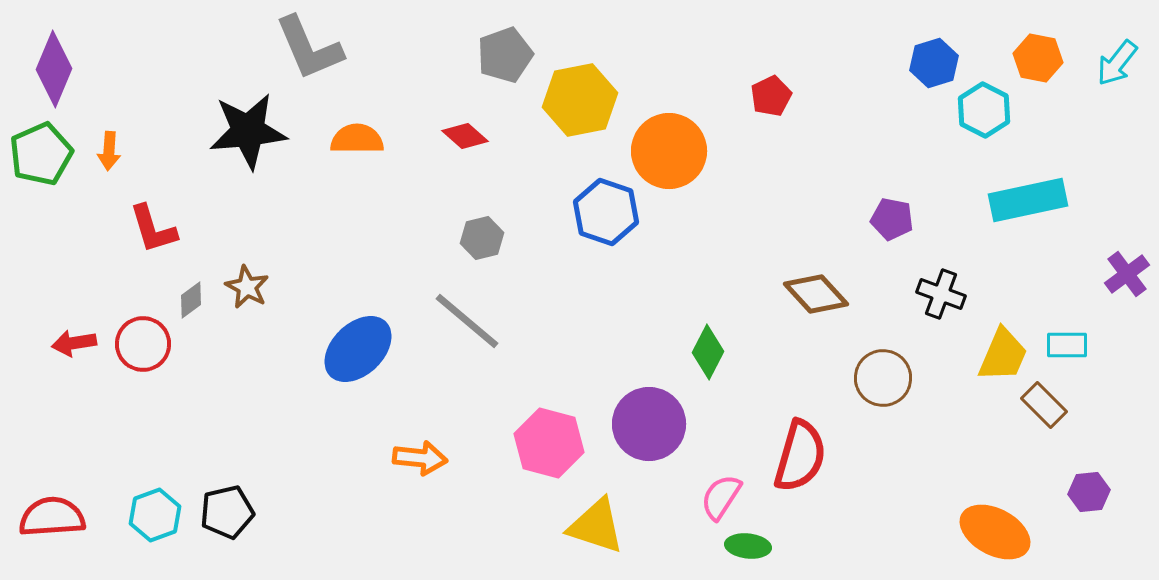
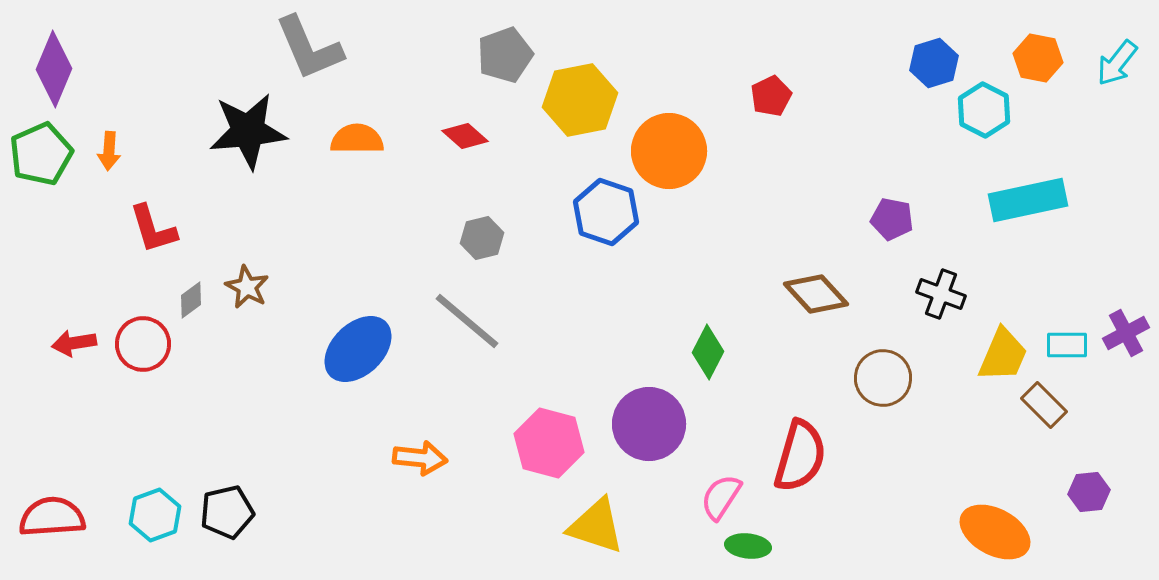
purple cross at (1127, 274): moved 1 px left, 59 px down; rotated 9 degrees clockwise
